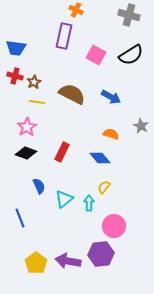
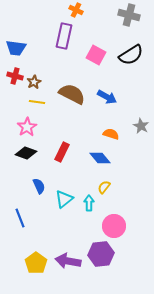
blue arrow: moved 4 px left
